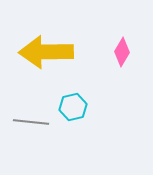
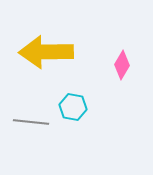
pink diamond: moved 13 px down
cyan hexagon: rotated 24 degrees clockwise
